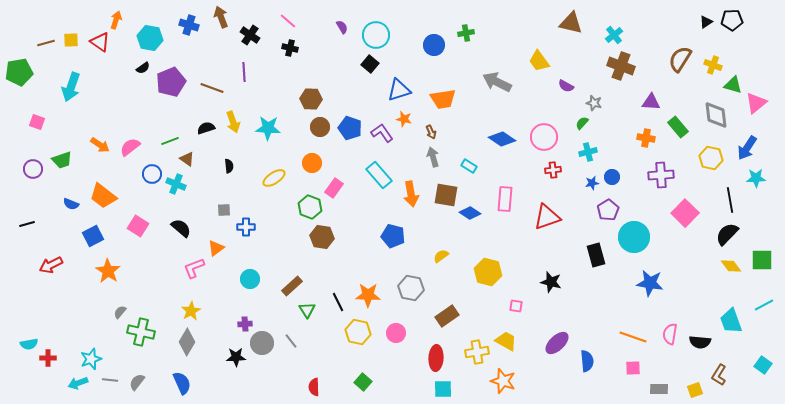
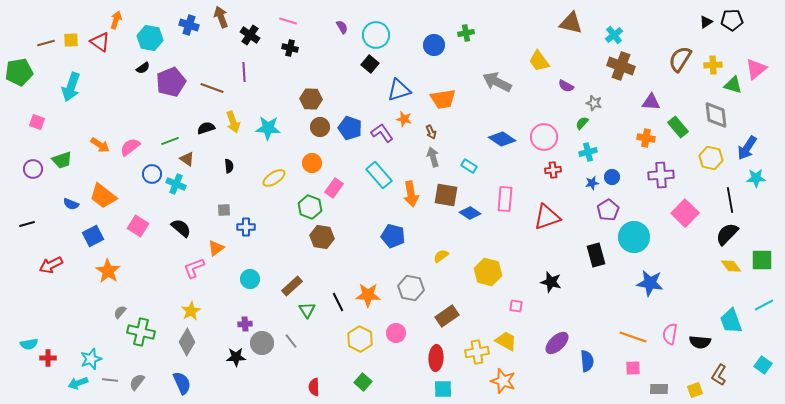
pink line at (288, 21): rotated 24 degrees counterclockwise
yellow cross at (713, 65): rotated 24 degrees counterclockwise
pink triangle at (756, 103): moved 34 px up
yellow hexagon at (358, 332): moved 2 px right, 7 px down; rotated 15 degrees clockwise
